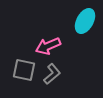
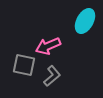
gray square: moved 5 px up
gray L-shape: moved 2 px down
